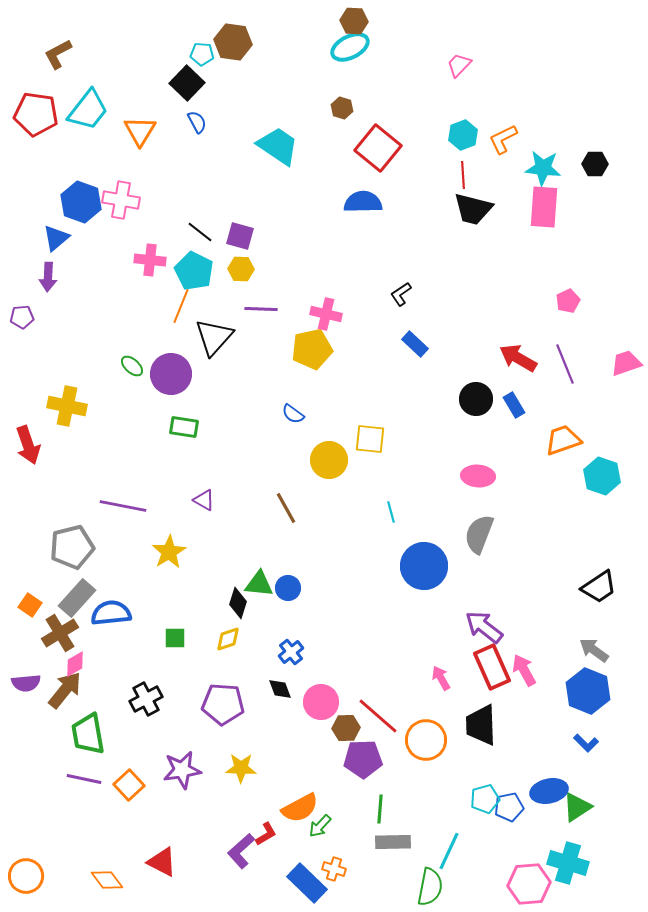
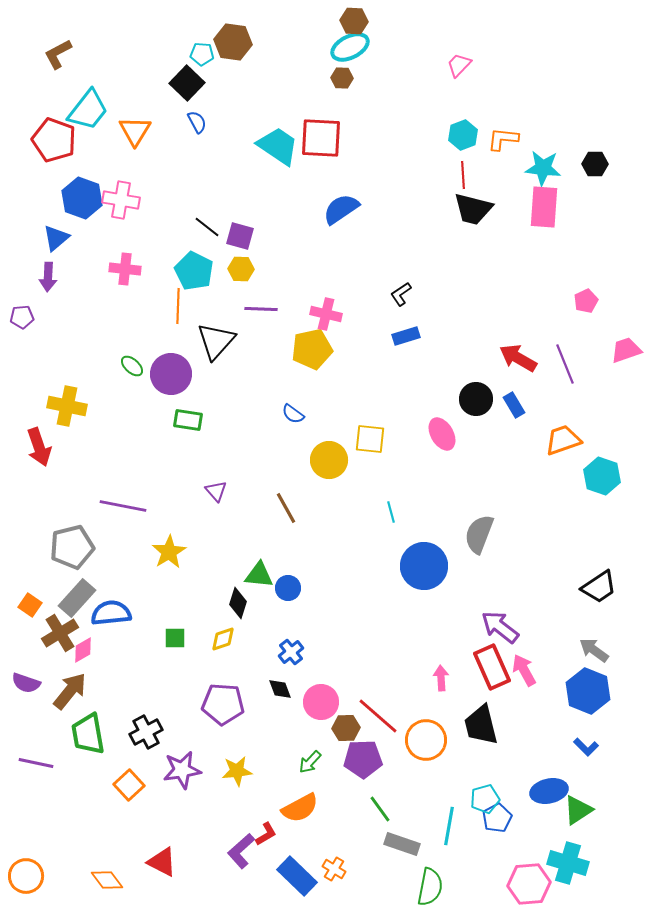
brown hexagon at (342, 108): moved 30 px up; rotated 15 degrees counterclockwise
red pentagon at (36, 114): moved 18 px right, 26 px down; rotated 12 degrees clockwise
orange triangle at (140, 131): moved 5 px left
orange L-shape at (503, 139): rotated 32 degrees clockwise
red square at (378, 148): moved 57 px left, 10 px up; rotated 36 degrees counterclockwise
blue hexagon at (81, 202): moved 1 px right, 4 px up
blue semicircle at (363, 202): moved 22 px left, 7 px down; rotated 33 degrees counterclockwise
black line at (200, 232): moved 7 px right, 5 px up
pink cross at (150, 260): moved 25 px left, 9 px down
pink pentagon at (568, 301): moved 18 px right
orange line at (181, 306): moved 3 px left; rotated 20 degrees counterclockwise
black triangle at (214, 337): moved 2 px right, 4 px down
blue rectangle at (415, 344): moved 9 px left, 8 px up; rotated 60 degrees counterclockwise
pink trapezoid at (626, 363): moved 13 px up
green rectangle at (184, 427): moved 4 px right, 7 px up
red arrow at (28, 445): moved 11 px right, 2 px down
pink ellipse at (478, 476): moved 36 px left, 42 px up; rotated 56 degrees clockwise
purple triangle at (204, 500): moved 12 px right, 9 px up; rotated 20 degrees clockwise
green triangle at (259, 584): moved 9 px up
purple arrow at (484, 627): moved 16 px right
yellow diamond at (228, 639): moved 5 px left
pink diamond at (75, 664): moved 8 px right, 14 px up
pink arrow at (441, 678): rotated 25 degrees clockwise
purple semicircle at (26, 683): rotated 24 degrees clockwise
brown arrow at (65, 690): moved 5 px right, 1 px down
black cross at (146, 699): moved 33 px down
black trapezoid at (481, 725): rotated 12 degrees counterclockwise
blue L-shape at (586, 743): moved 4 px down
yellow star at (241, 768): moved 4 px left, 3 px down; rotated 8 degrees counterclockwise
purple line at (84, 779): moved 48 px left, 16 px up
blue pentagon at (509, 807): moved 12 px left, 11 px down; rotated 16 degrees counterclockwise
green triangle at (577, 807): moved 1 px right, 3 px down
green line at (380, 809): rotated 40 degrees counterclockwise
green arrow at (320, 826): moved 10 px left, 64 px up
gray rectangle at (393, 842): moved 9 px right, 2 px down; rotated 20 degrees clockwise
cyan line at (449, 851): moved 25 px up; rotated 15 degrees counterclockwise
orange cross at (334, 869): rotated 15 degrees clockwise
blue rectangle at (307, 883): moved 10 px left, 7 px up
